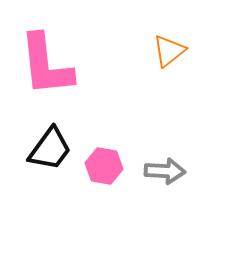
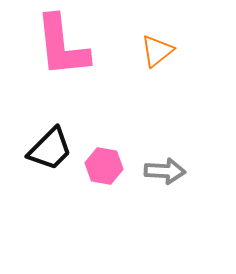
orange triangle: moved 12 px left
pink L-shape: moved 16 px right, 19 px up
black trapezoid: rotated 9 degrees clockwise
